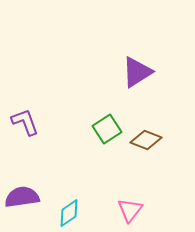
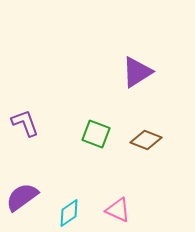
purple L-shape: moved 1 px down
green square: moved 11 px left, 5 px down; rotated 36 degrees counterclockwise
purple semicircle: rotated 28 degrees counterclockwise
pink triangle: moved 12 px left; rotated 44 degrees counterclockwise
